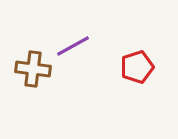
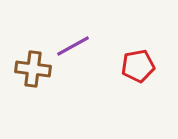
red pentagon: moved 1 px right, 1 px up; rotated 8 degrees clockwise
